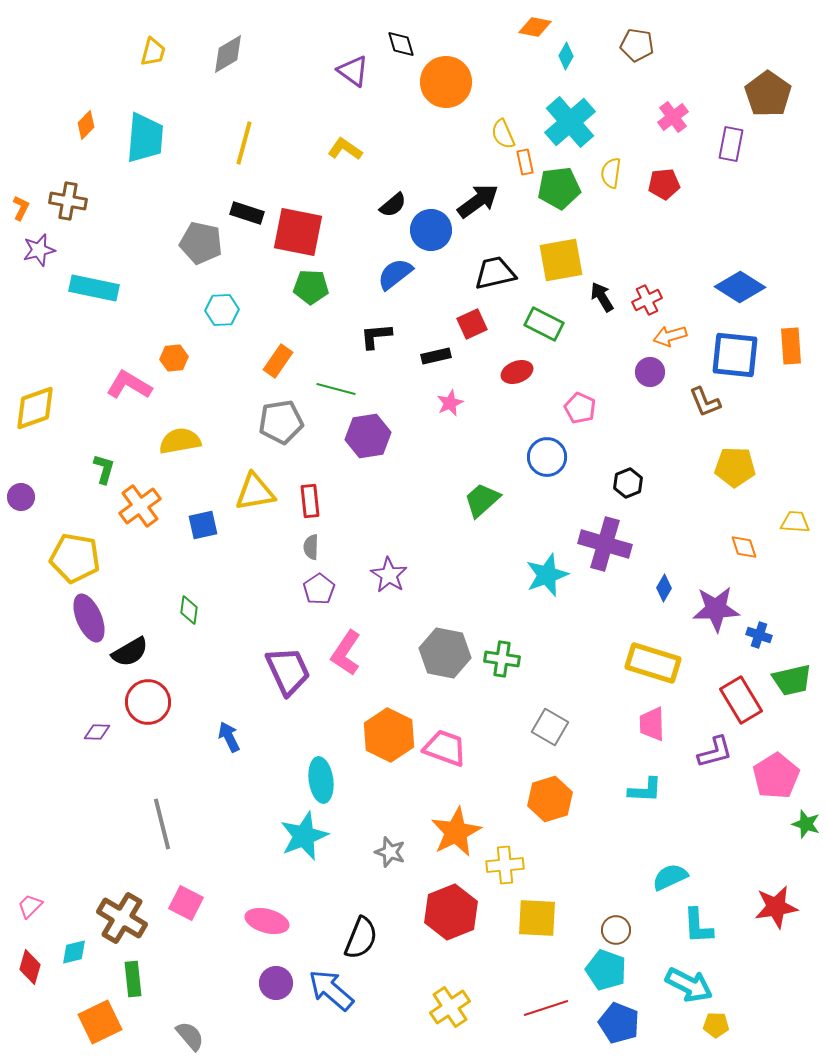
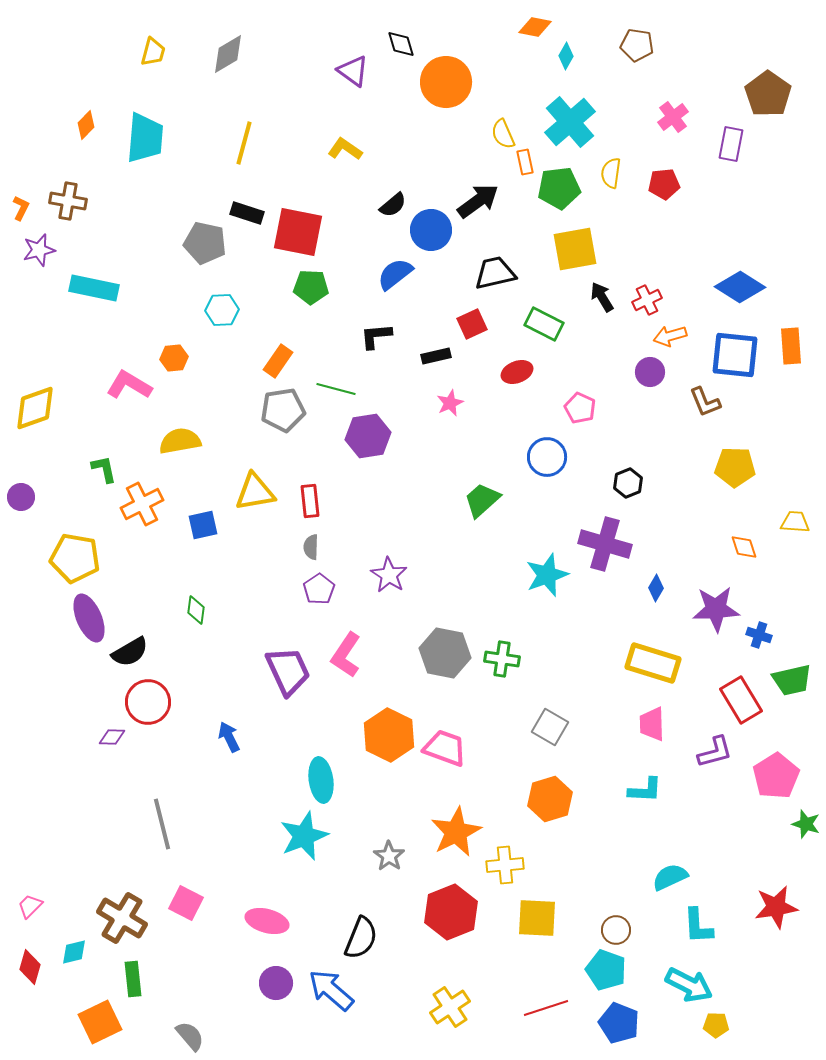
gray pentagon at (201, 243): moved 4 px right
yellow square at (561, 260): moved 14 px right, 11 px up
gray pentagon at (281, 422): moved 2 px right, 12 px up
green L-shape at (104, 469): rotated 28 degrees counterclockwise
orange cross at (140, 506): moved 2 px right, 2 px up; rotated 9 degrees clockwise
blue diamond at (664, 588): moved 8 px left
green diamond at (189, 610): moved 7 px right
pink L-shape at (346, 653): moved 2 px down
purple diamond at (97, 732): moved 15 px right, 5 px down
gray star at (390, 852): moved 1 px left, 4 px down; rotated 16 degrees clockwise
